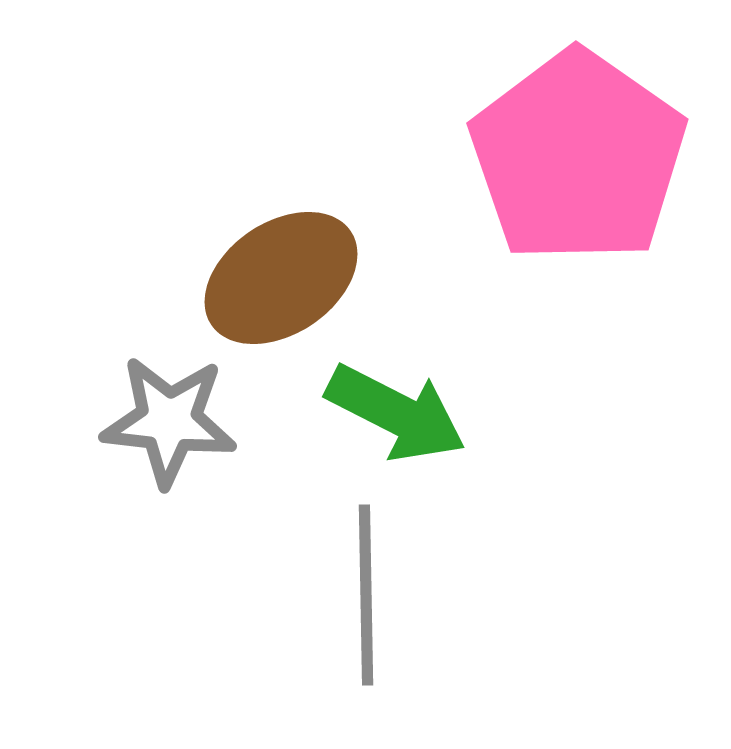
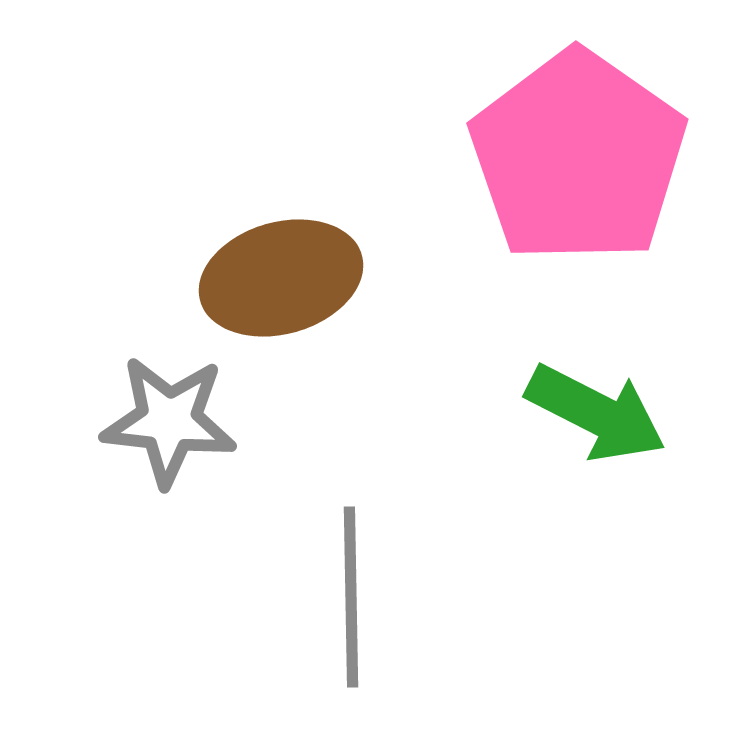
brown ellipse: rotated 18 degrees clockwise
green arrow: moved 200 px right
gray line: moved 15 px left, 2 px down
